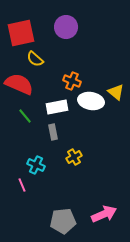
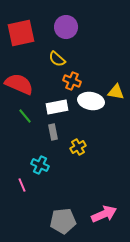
yellow semicircle: moved 22 px right
yellow triangle: rotated 30 degrees counterclockwise
yellow cross: moved 4 px right, 10 px up
cyan cross: moved 4 px right
